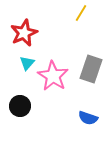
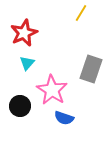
pink star: moved 1 px left, 14 px down
blue semicircle: moved 24 px left
